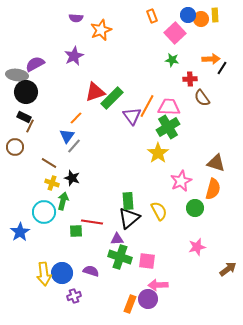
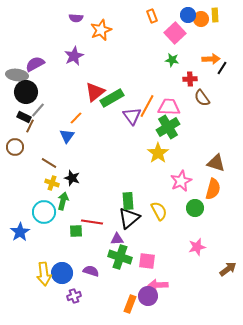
red triangle at (95, 92): rotated 20 degrees counterclockwise
green rectangle at (112, 98): rotated 15 degrees clockwise
gray line at (74, 146): moved 36 px left, 36 px up
purple circle at (148, 299): moved 3 px up
